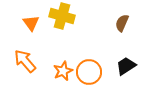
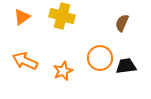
orange triangle: moved 9 px left, 6 px up; rotated 30 degrees clockwise
orange arrow: rotated 25 degrees counterclockwise
black trapezoid: rotated 25 degrees clockwise
orange circle: moved 11 px right, 14 px up
